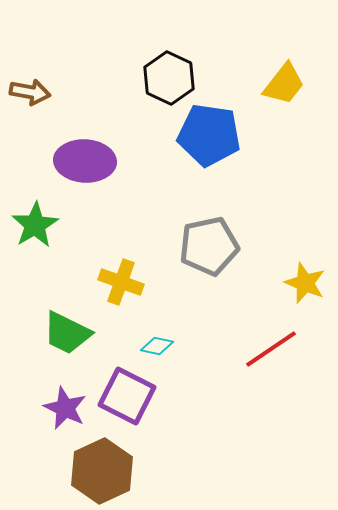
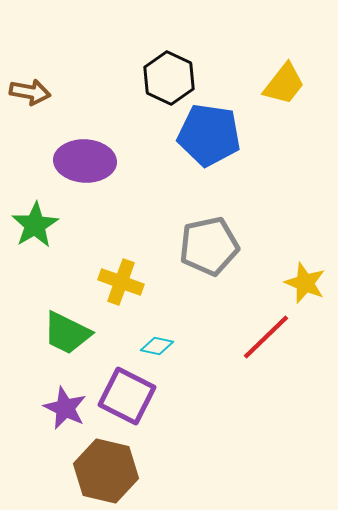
red line: moved 5 px left, 12 px up; rotated 10 degrees counterclockwise
brown hexagon: moved 4 px right; rotated 22 degrees counterclockwise
